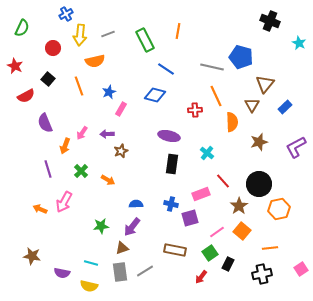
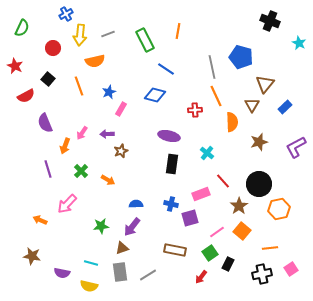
gray line at (212, 67): rotated 65 degrees clockwise
pink arrow at (64, 202): moved 3 px right, 2 px down; rotated 15 degrees clockwise
orange arrow at (40, 209): moved 11 px down
pink square at (301, 269): moved 10 px left
gray line at (145, 271): moved 3 px right, 4 px down
